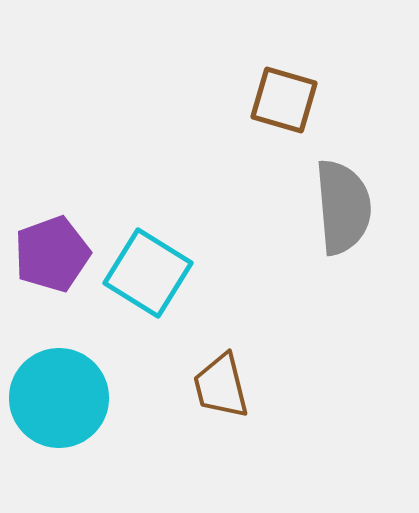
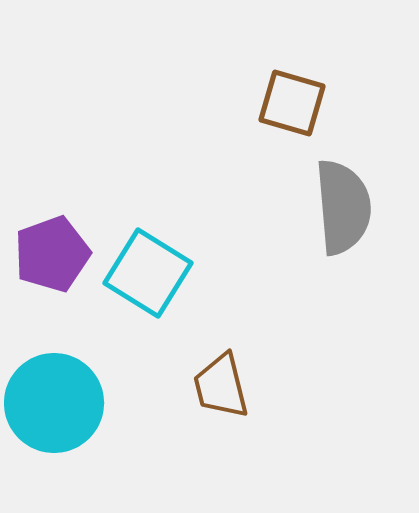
brown square: moved 8 px right, 3 px down
cyan circle: moved 5 px left, 5 px down
